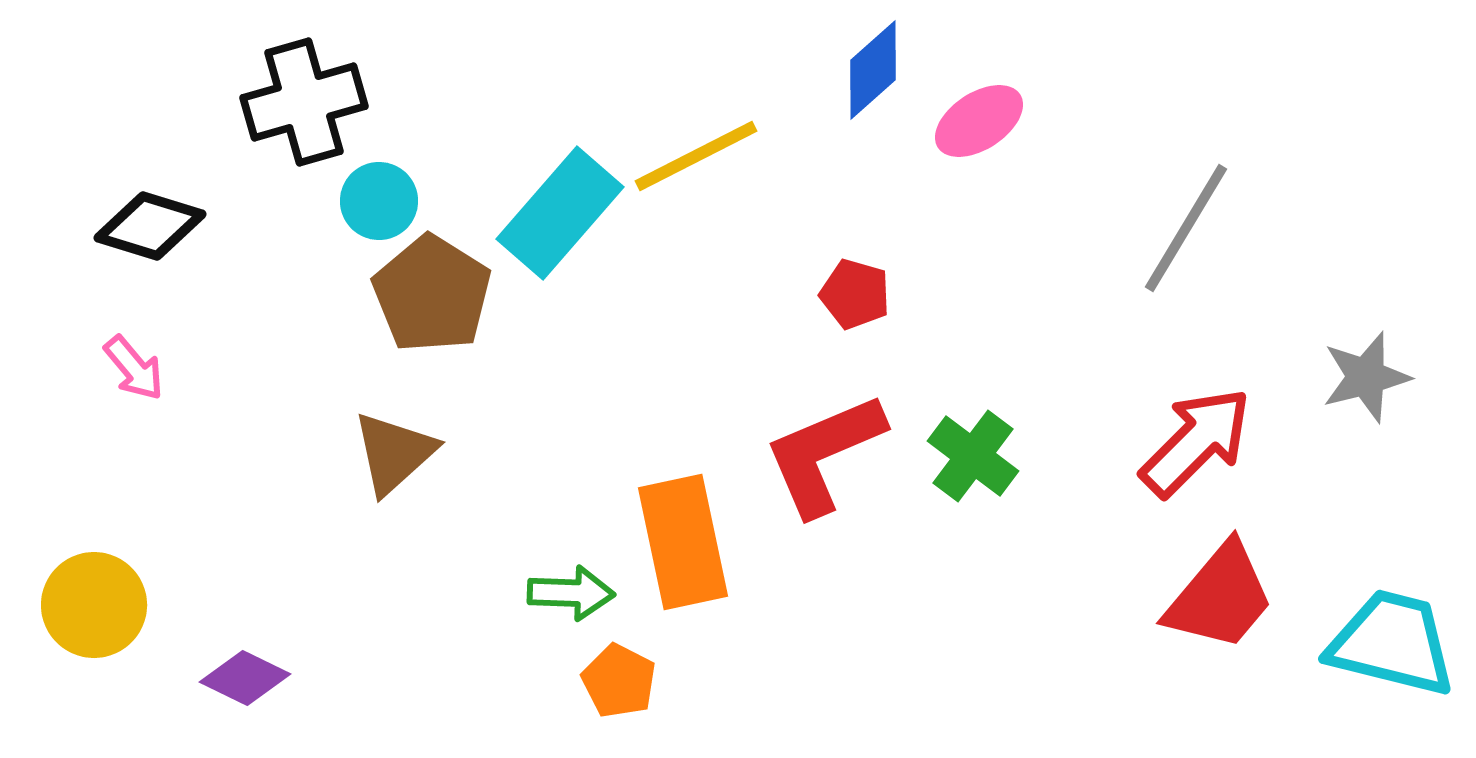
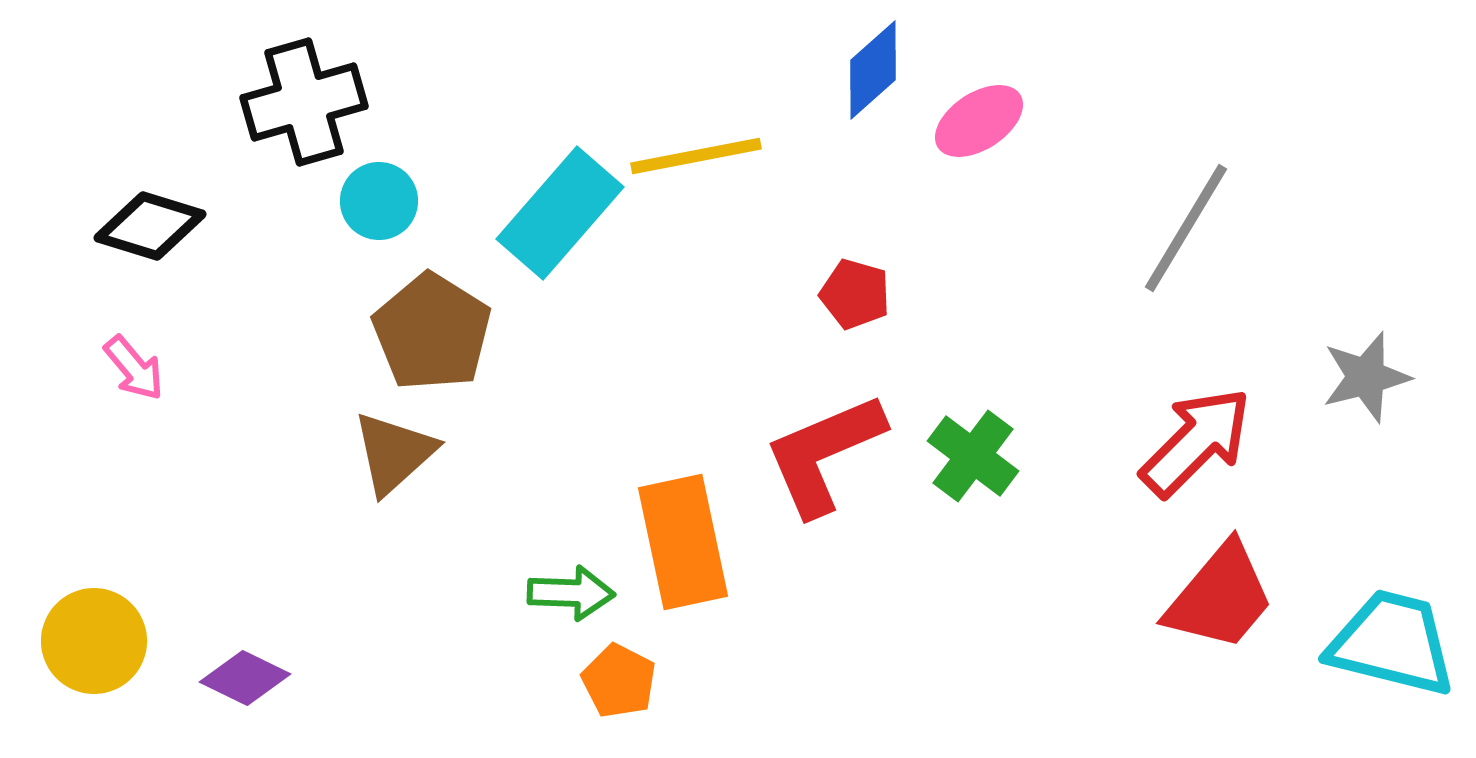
yellow line: rotated 16 degrees clockwise
brown pentagon: moved 38 px down
yellow circle: moved 36 px down
